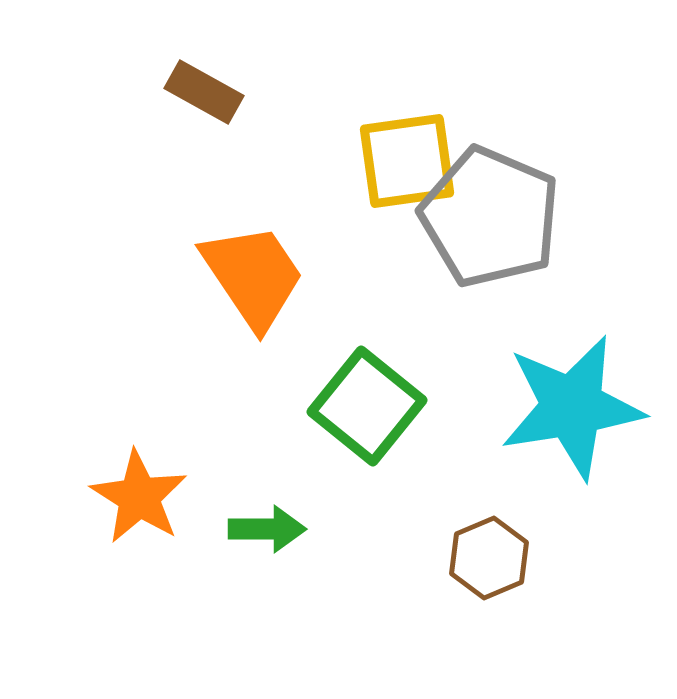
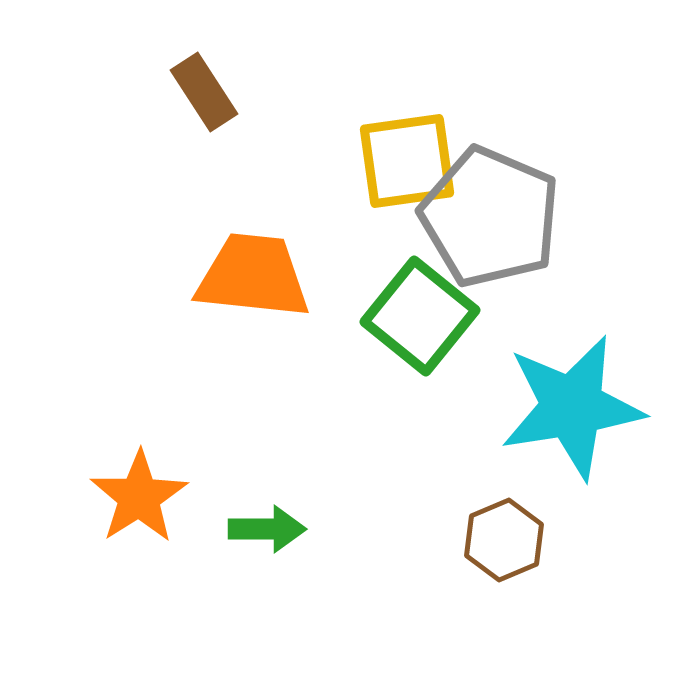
brown rectangle: rotated 28 degrees clockwise
orange trapezoid: rotated 50 degrees counterclockwise
green square: moved 53 px right, 90 px up
orange star: rotated 8 degrees clockwise
brown hexagon: moved 15 px right, 18 px up
